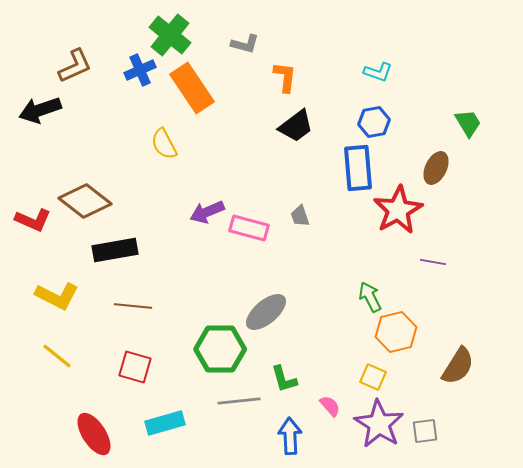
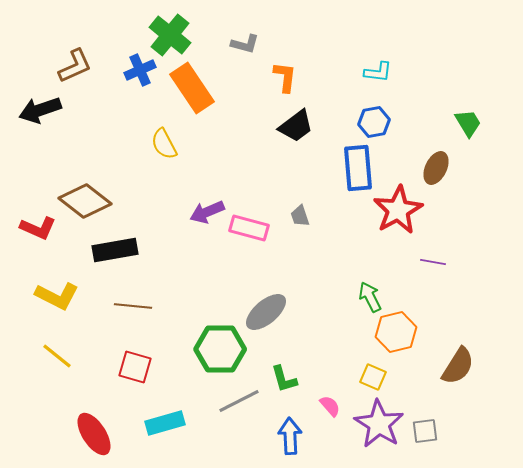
cyan L-shape: rotated 12 degrees counterclockwise
red L-shape: moved 5 px right, 8 px down
gray line: rotated 21 degrees counterclockwise
